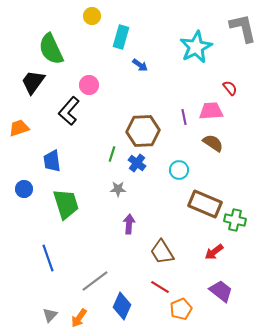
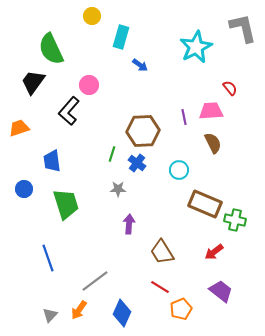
brown semicircle: rotated 30 degrees clockwise
blue diamond: moved 7 px down
orange arrow: moved 8 px up
